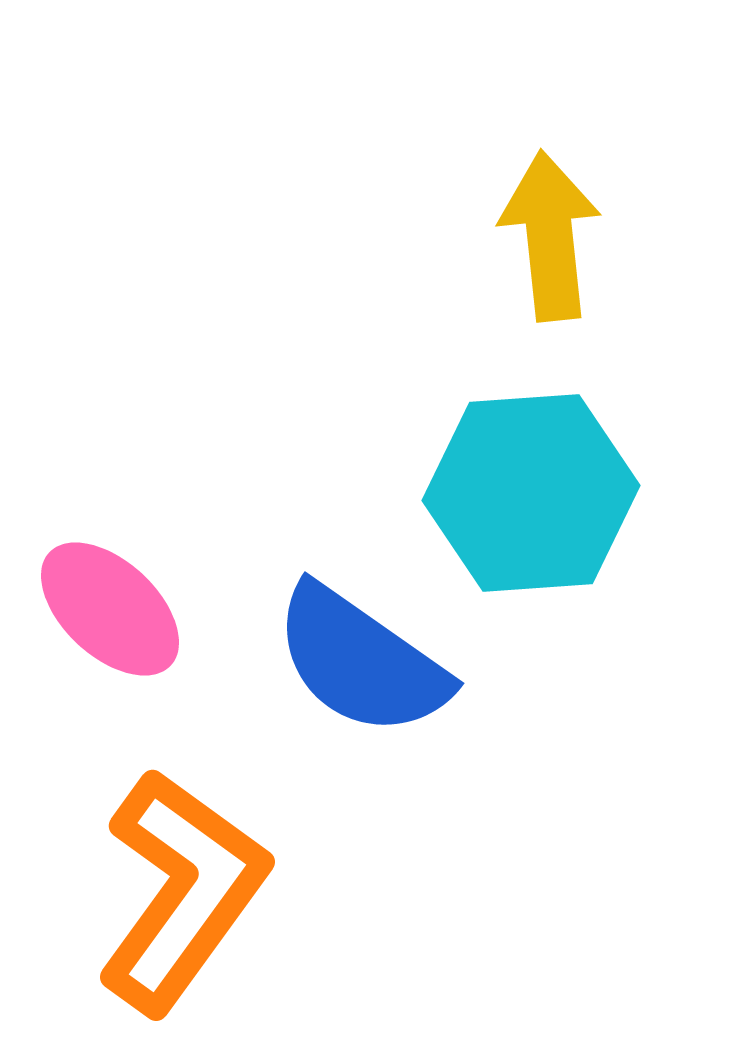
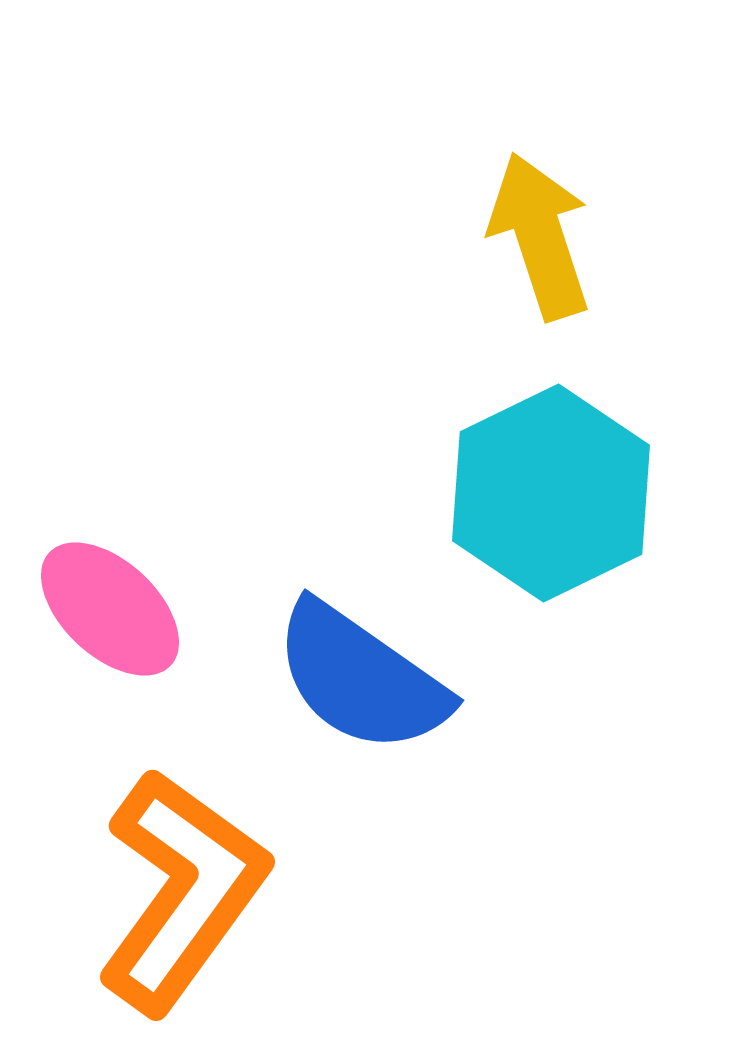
yellow arrow: moved 10 px left; rotated 12 degrees counterclockwise
cyan hexagon: moved 20 px right; rotated 22 degrees counterclockwise
blue semicircle: moved 17 px down
